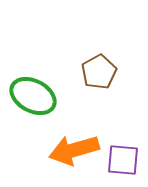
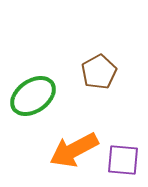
green ellipse: rotated 63 degrees counterclockwise
orange arrow: rotated 12 degrees counterclockwise
